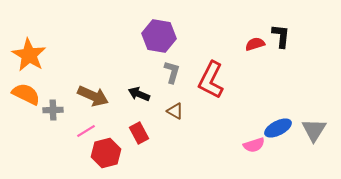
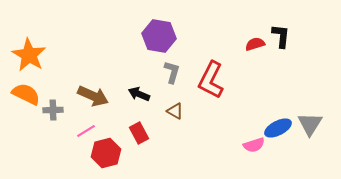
gray triangle: moved 4 px left, 6 px up
